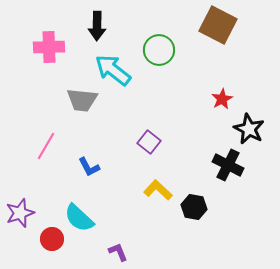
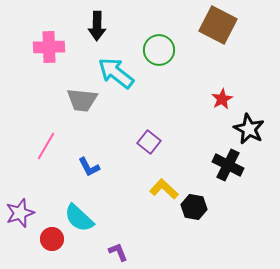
cyan arrow: moved 3 px right, 3 px down
yellow L-shape: moved 6 px right, 1 px up
